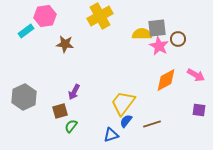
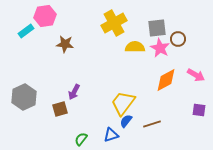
yellow cross: moved 14 px right, 7 px down
yellow semicircle: moved 7 px left, 13 px down
pink star: moved 1 px right, 2 px down
brown square: moved 2 px up
green semicircle: moved 10 px right, 13 px down
